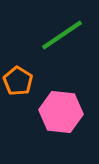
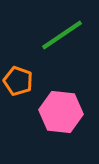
orange pentagon: rotated 12 degrees counterclockwise
